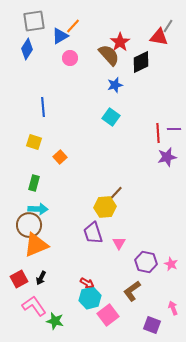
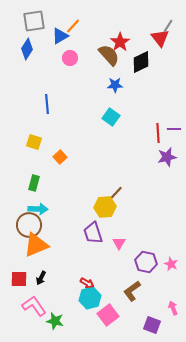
red triangle: moved 1 px right, 1 px down; rotated 42 degrees clockwise
blue star: rotated 14 degrees clockwise
blue line: moved 4 px right, 3 px up
red square: rotated 30 degrees clockwise
